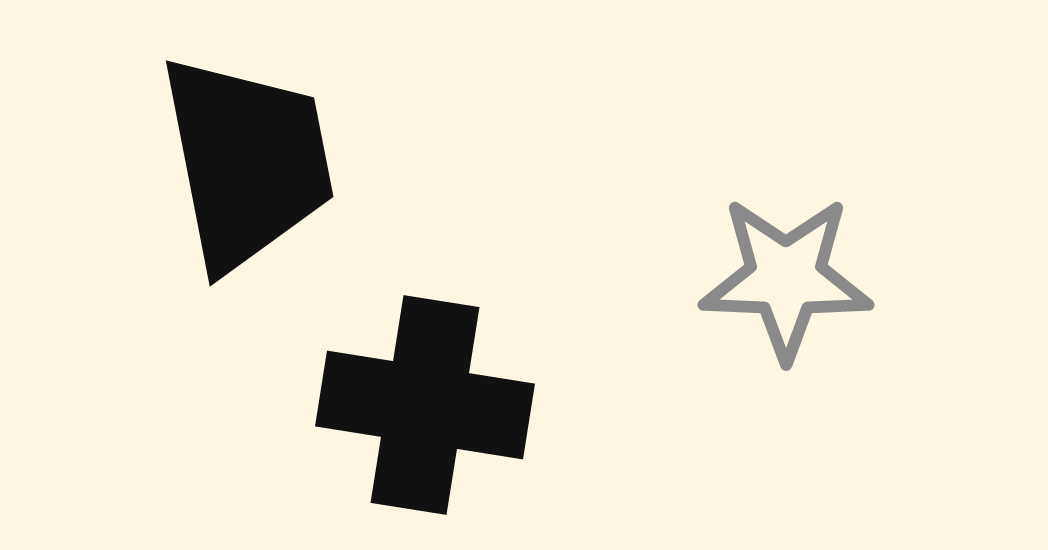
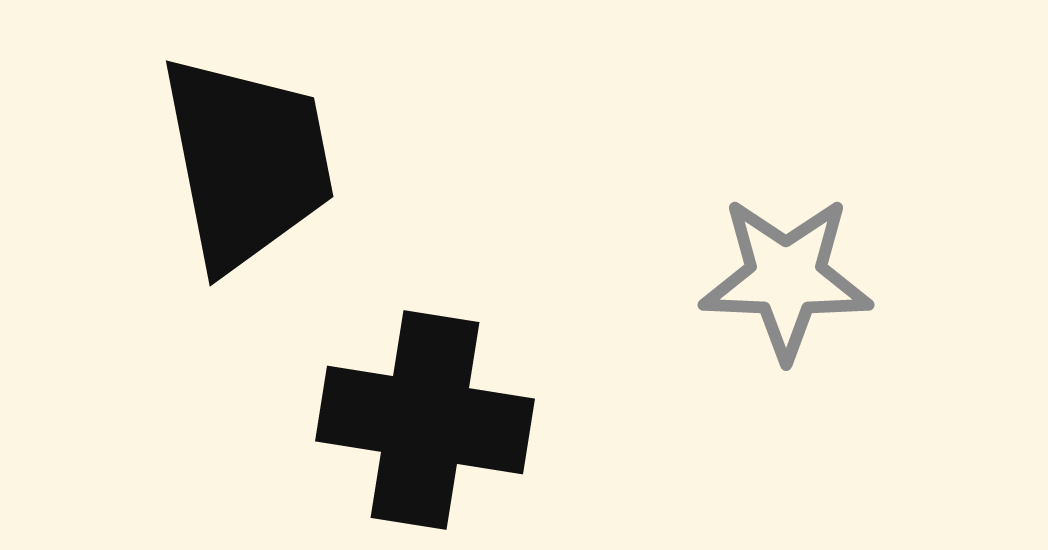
black cross: moved 15 px down
